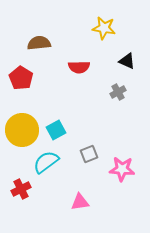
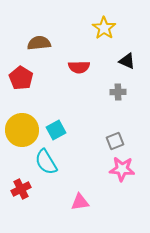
yellow star: rotated 25 degrees clockwise
gray cross: rotated 28 degrees clockwise
gray square: moved 26 px right, 13 px up
cyan semicircle: rotated 84 degrees counterclockwise
